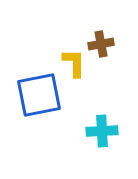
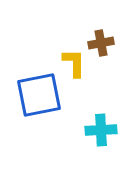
brown cross: moved 1 px up
cyan cross: moved 1 px left, 1 px up
